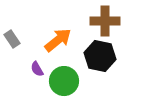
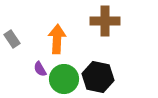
orange arrow: moved 1 px left, 1 px up; rotated 48 degrees counterclockwise
black hexagon: moved 2 px left, 21 px down
purple semicircle: moved 3 px right
green circle: moved 2 px up
